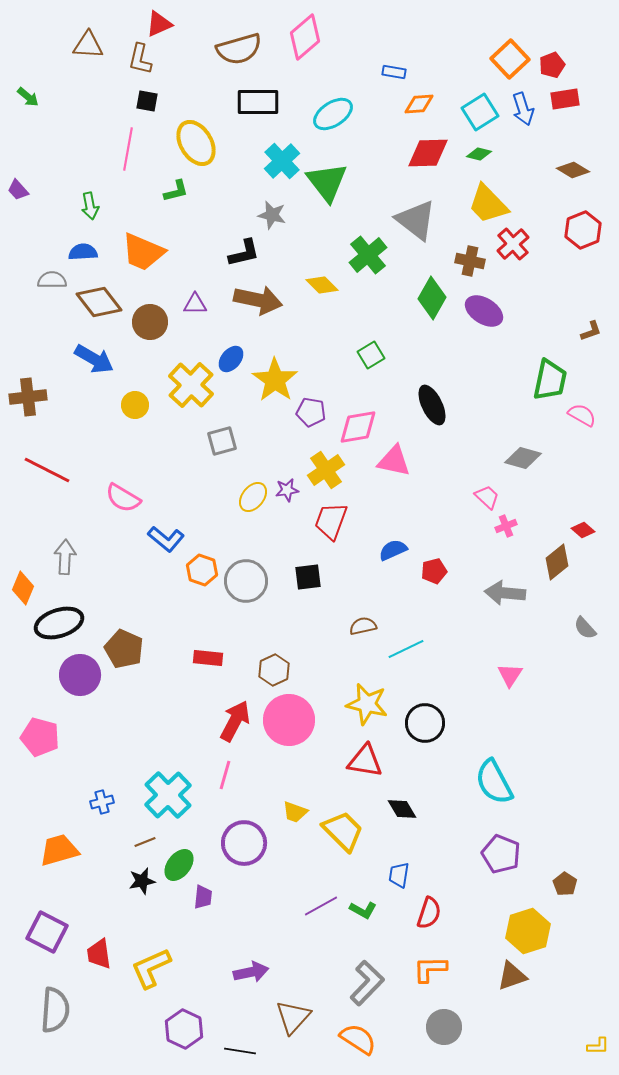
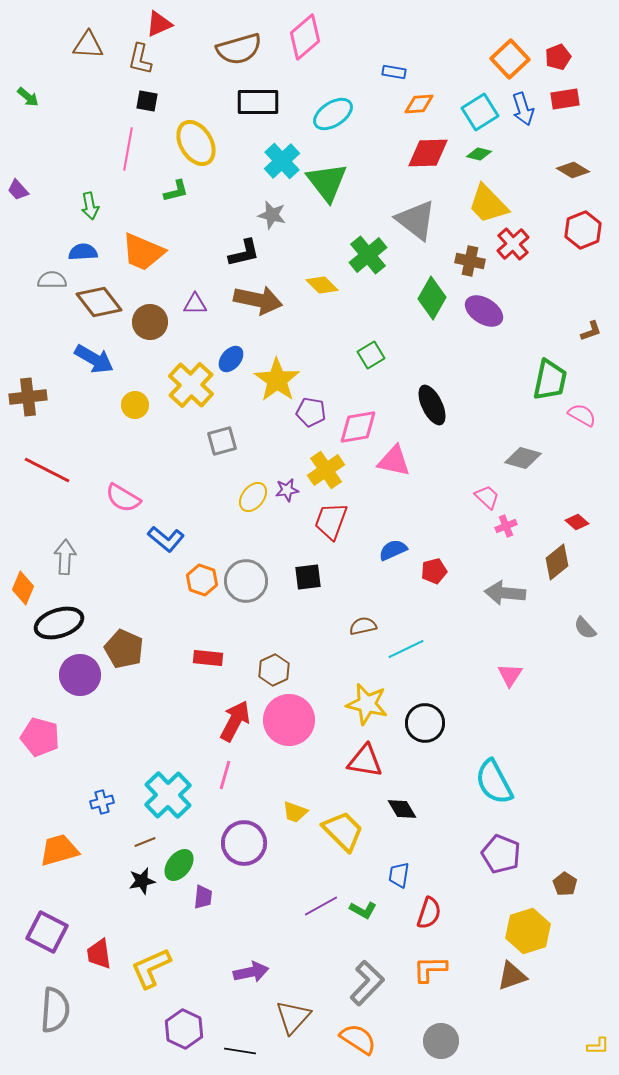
red pentagon at (552, 65): moved 6 px right, 8 px up
yellow star at (275, 380): moved 2 px right
red diamond at (583, 530): moved 6 px left, 8 px up
orange hexagon at (202, 570): moved 10 px down
gray circle at (444, 1027): moved 3 px left, 14 px down
